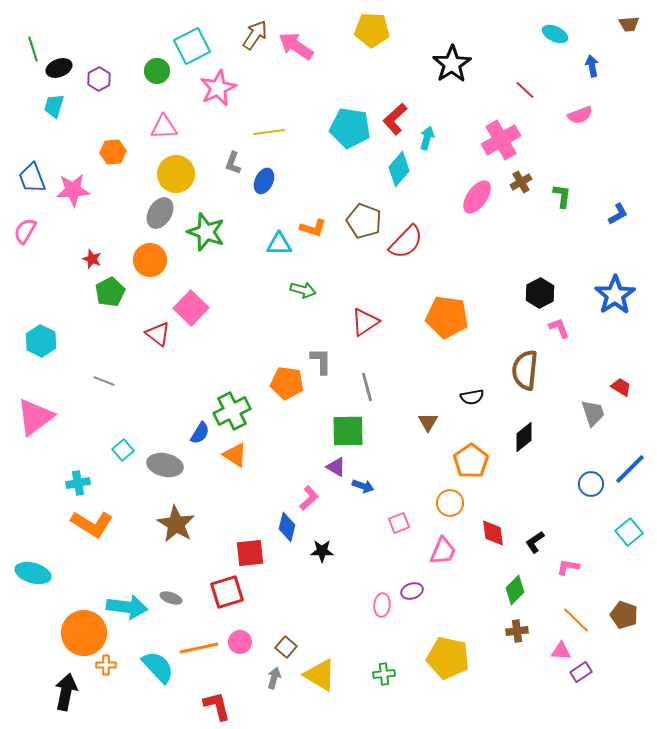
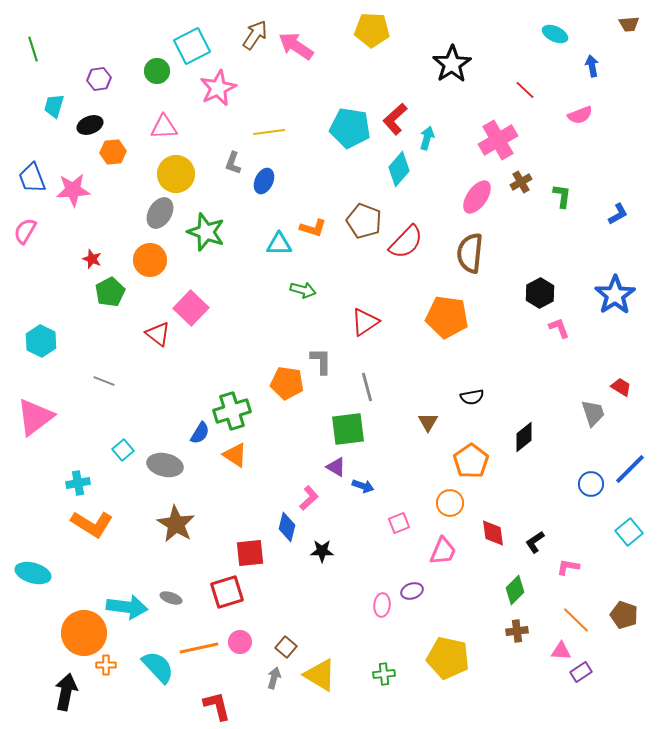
black ellipse at (59, 68): moved 31 px right, 57 px down
purple hexagon at (99, 79): rotated 20 degrees clockwise
pink cross at (501, 140): moved 3 px left
brown semicircle at (525, 370): moved 55 px left, 117 px up
green cross at (232, 411): rotated 9 degrees clockwise
green square at (348, 431): moved 2 px up; rotated 6 degrees counterclockwise
